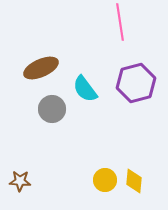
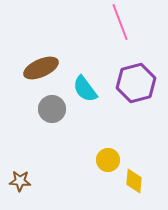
pink line: rotated 12 degrees counterclockwise
yellow circle: moved 3 px right, 20 px up
